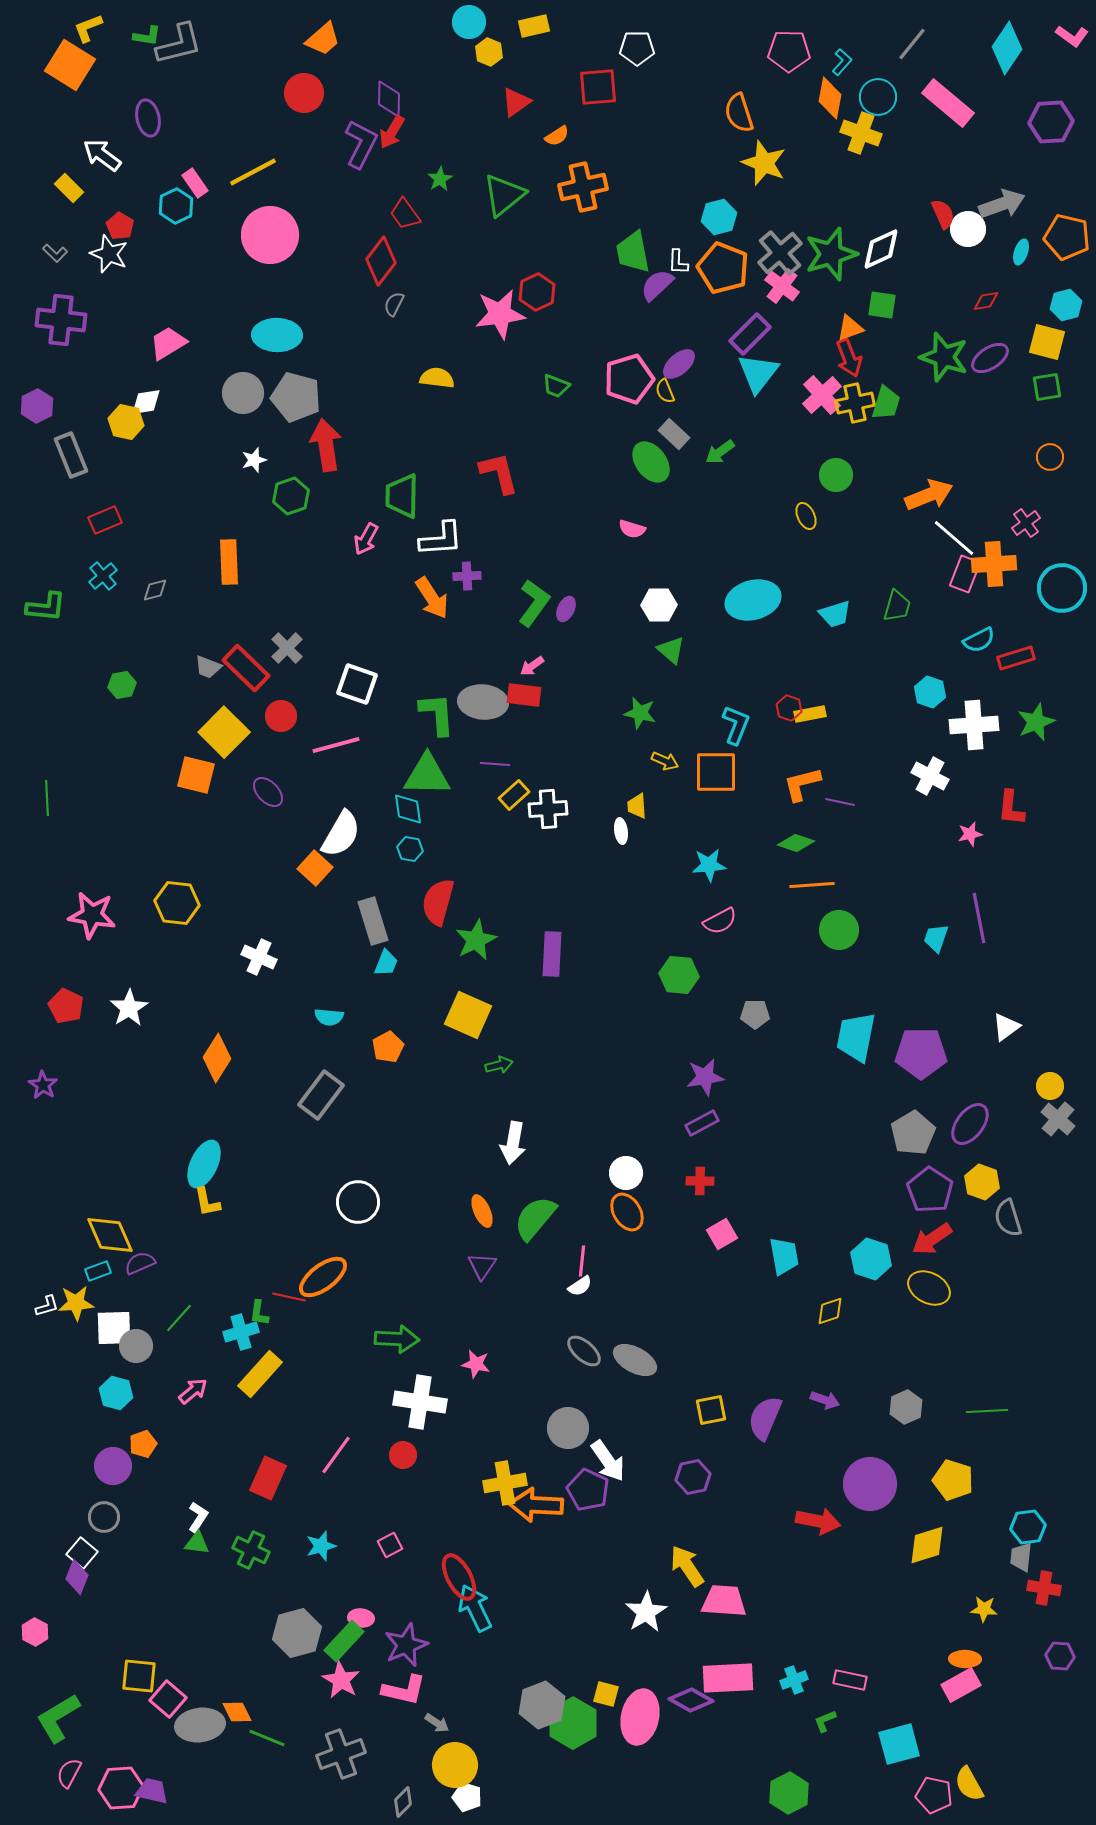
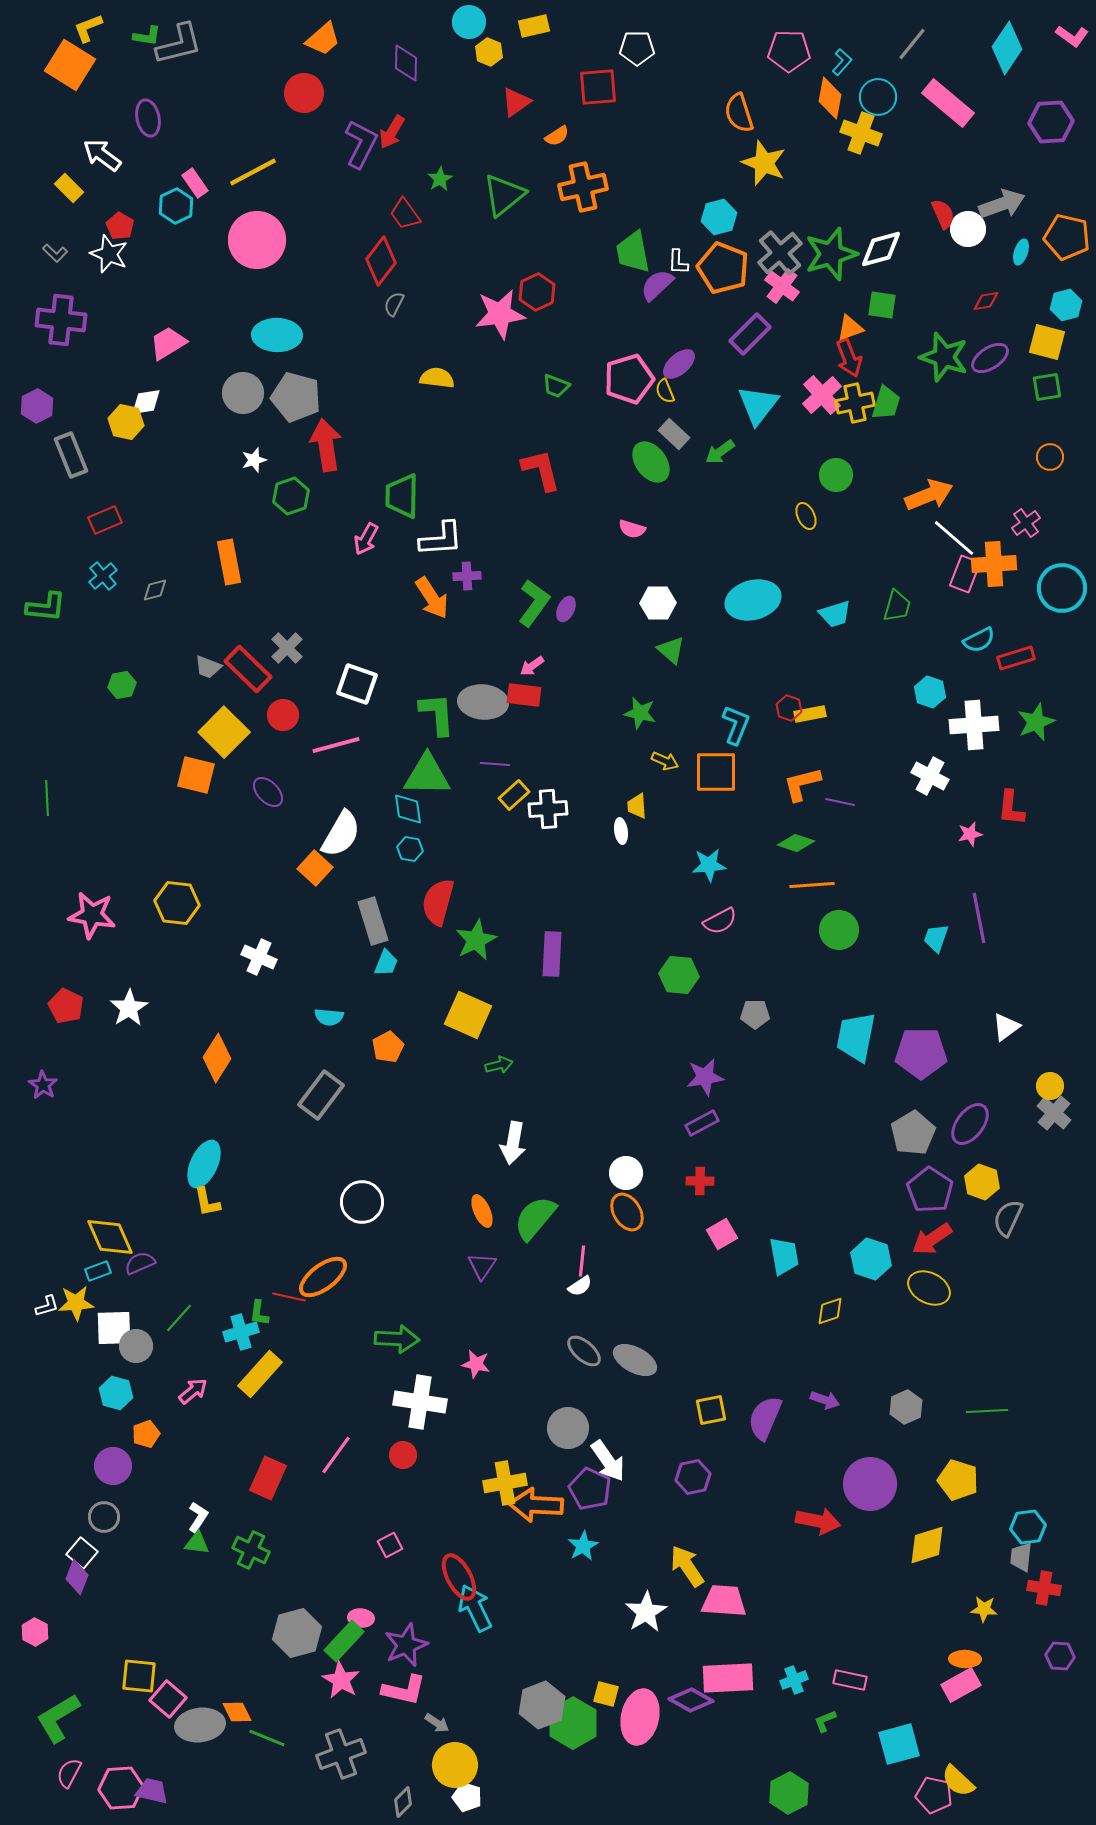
purple diamond at (389, 99): moved 17 px right, 36 px up
pink circle at (270, 235): moved 13 px left, 5 px down
white diamond at (881, 249): rotated 9 degrees clockwise
cyan triangle at (758, 373): moved 32 px down
red L-shape at (499, 473): moved 42 px right, 3 px up
orange rectangle at (229, 562): rotated 9 degrees counterclockwise
white hexagon at (659, 605): moved 1 px left, 2 px up
red rectangle at (246, 668): moved 2 px right, 1 px down
red circle at (281, 716): moved 2 px right, 1 px up
gray cross at (1058, 1119): moved 4 px left, 6 px up
white circle at (358, 1202): moved 4 px right
gray semicircle at (1008, 1218): rotated 42 degrees clockwise
yellow diamond at (110, 1235): moved 2 px down
orange pentagon at (143, 1444): moved 3 px right, 10 px up
yellow pentagon at (953, 1480): moved 5 px right
purple pentagon at (588, 1490): moved 2 px right, 1 px up
cyan star at (321, 1546): moved 262 px right; rotated 12 degrees counterclockwise
yellow semicircle at (969, 1784): moved 11 px left, 3 px up; rotated 18 degrees counterclockwise
